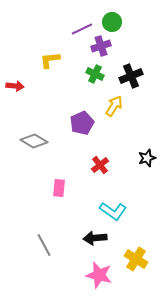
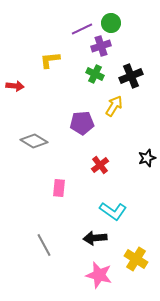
green circle: moved 1 px left, 1 px down
purple pentagon: rotated 20 degrees clockwise
